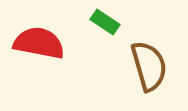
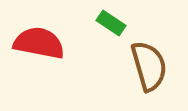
green rectangle: moved 6 px right, 1 px down
